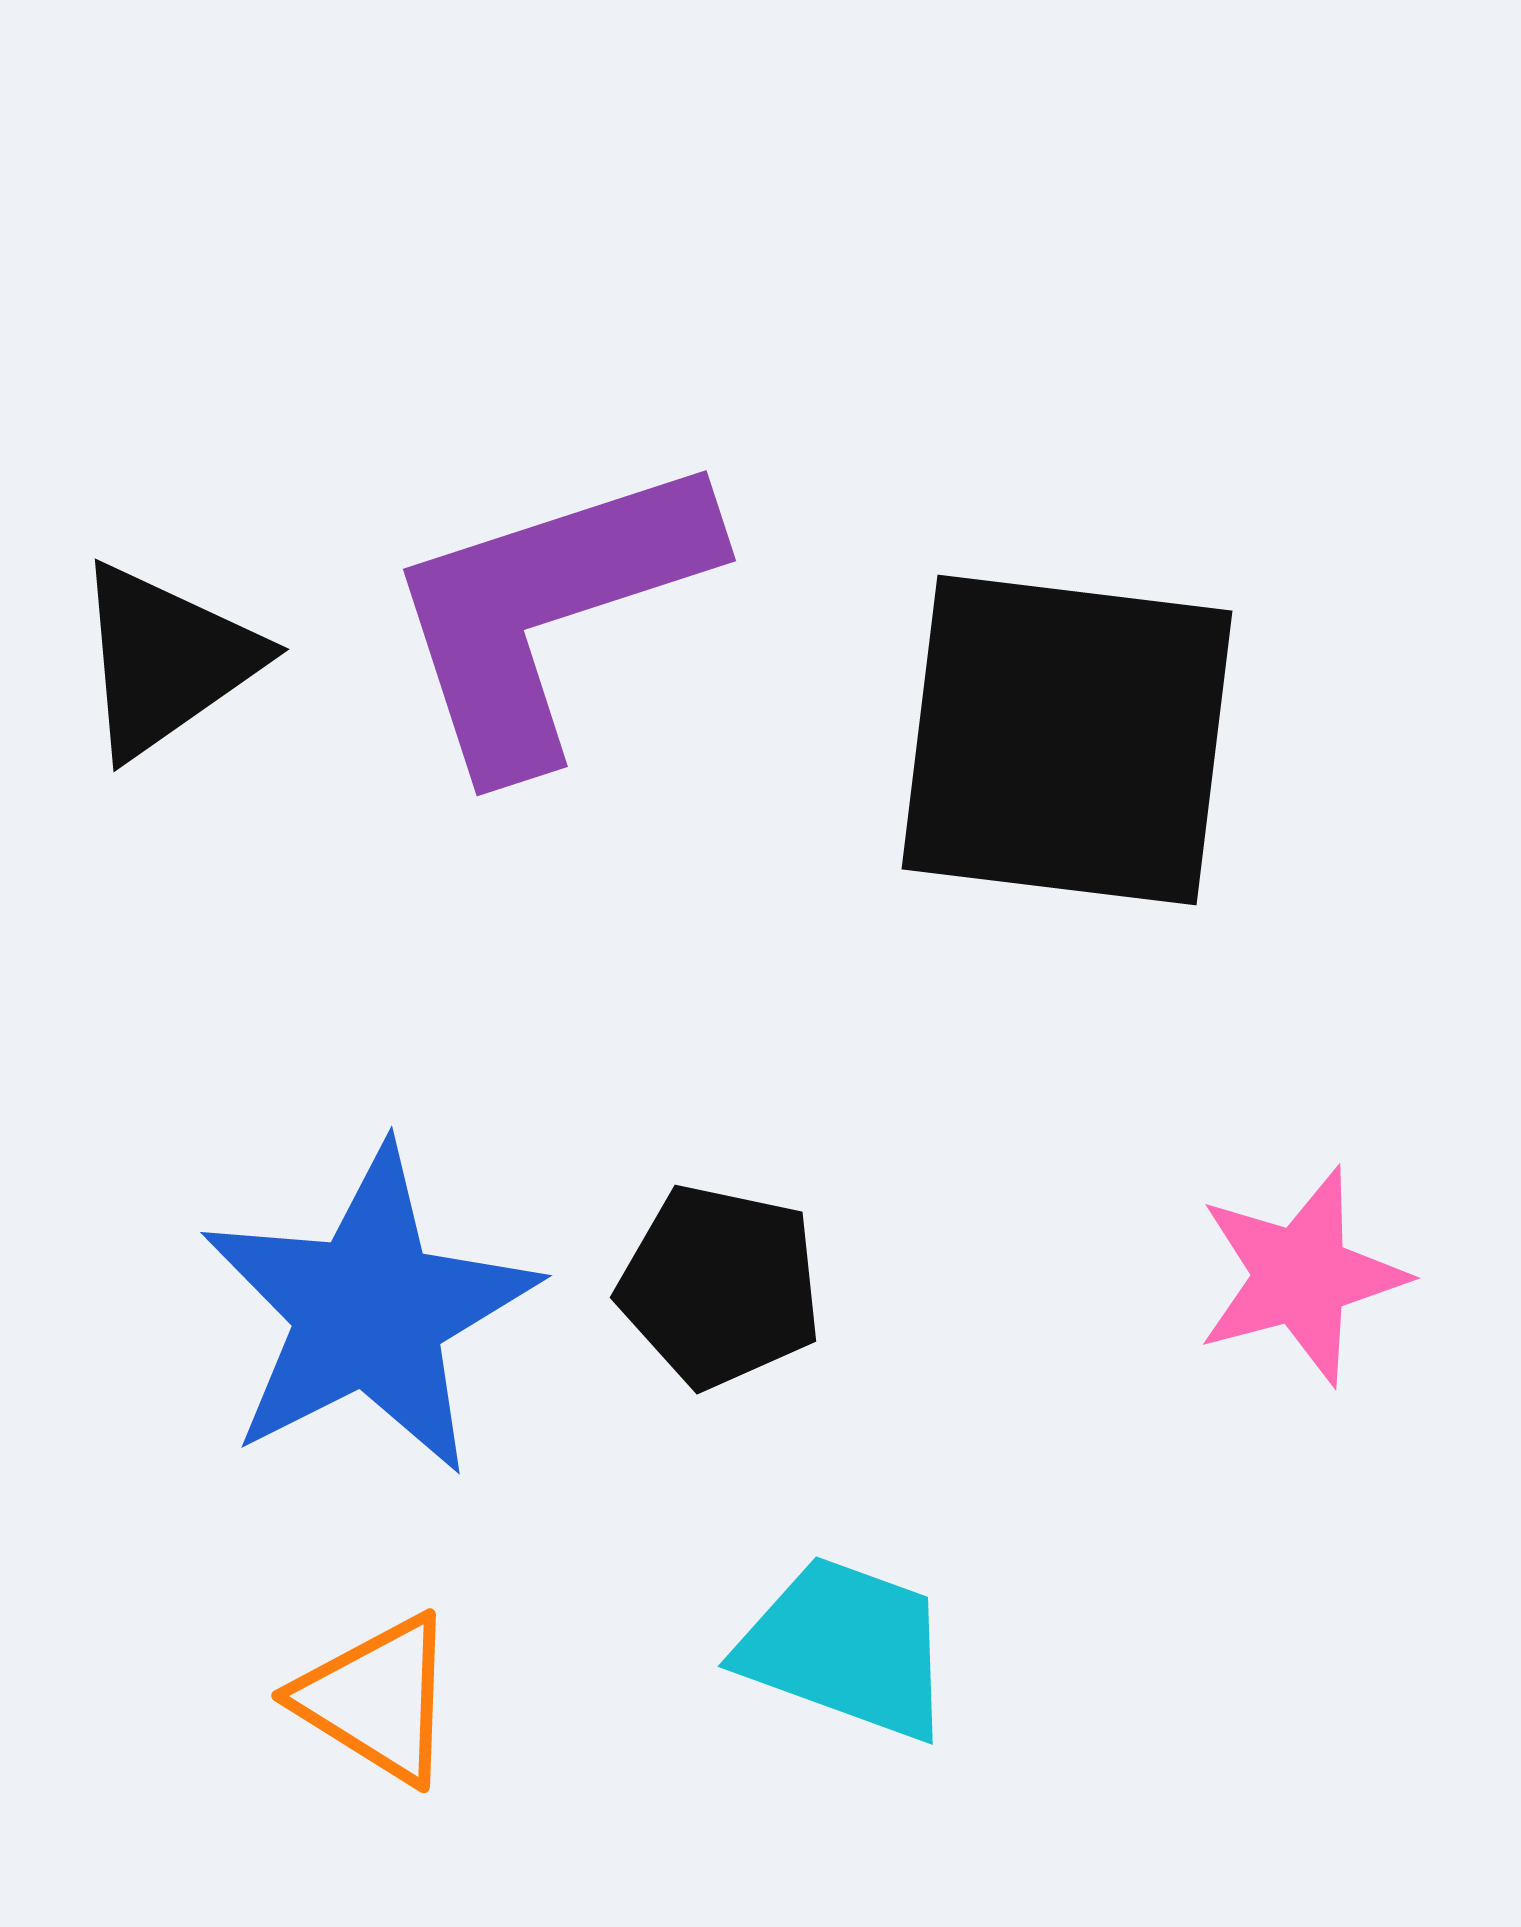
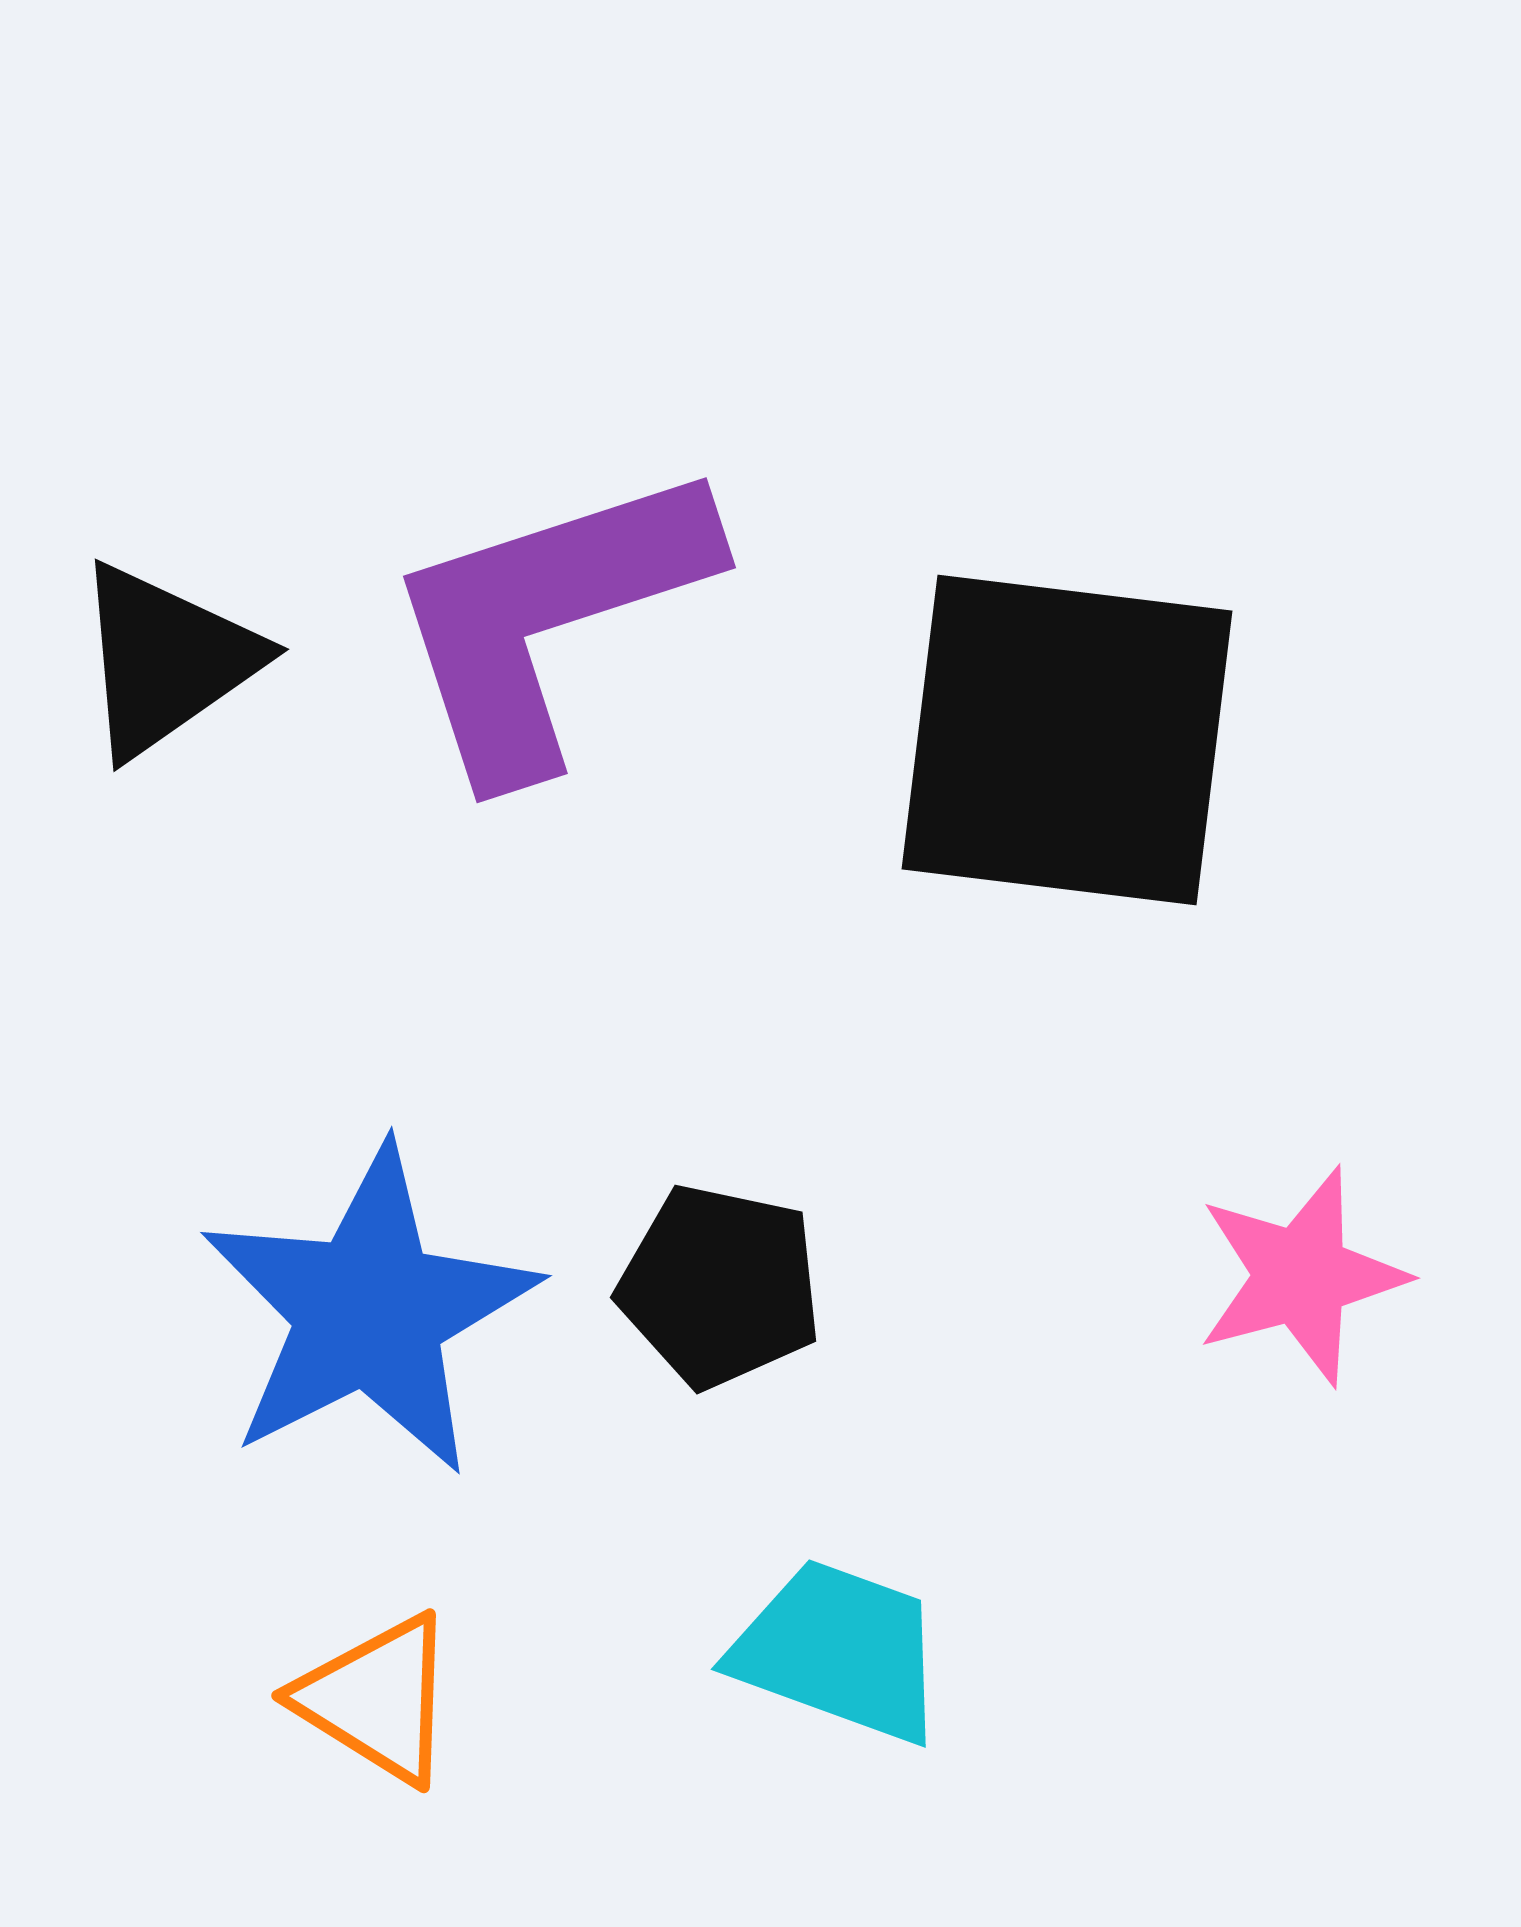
purple L-shape: moved 7 px down
cyan trapezoid: moved 7 px left, 3 px down
